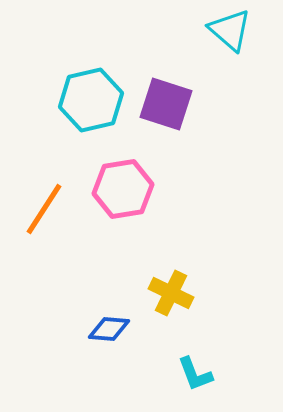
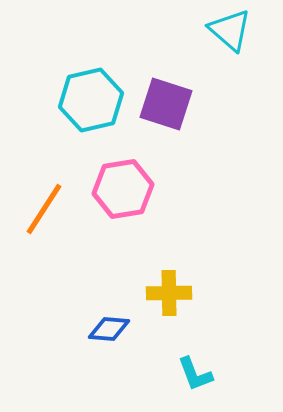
yellow cross: moved 2 px left; rotated 27 degrees counterclockwise
